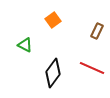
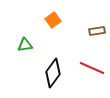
brown rectangle: rotated 56 degrees clockwise
green triangle: rotated 35 degrees counterclockwise
